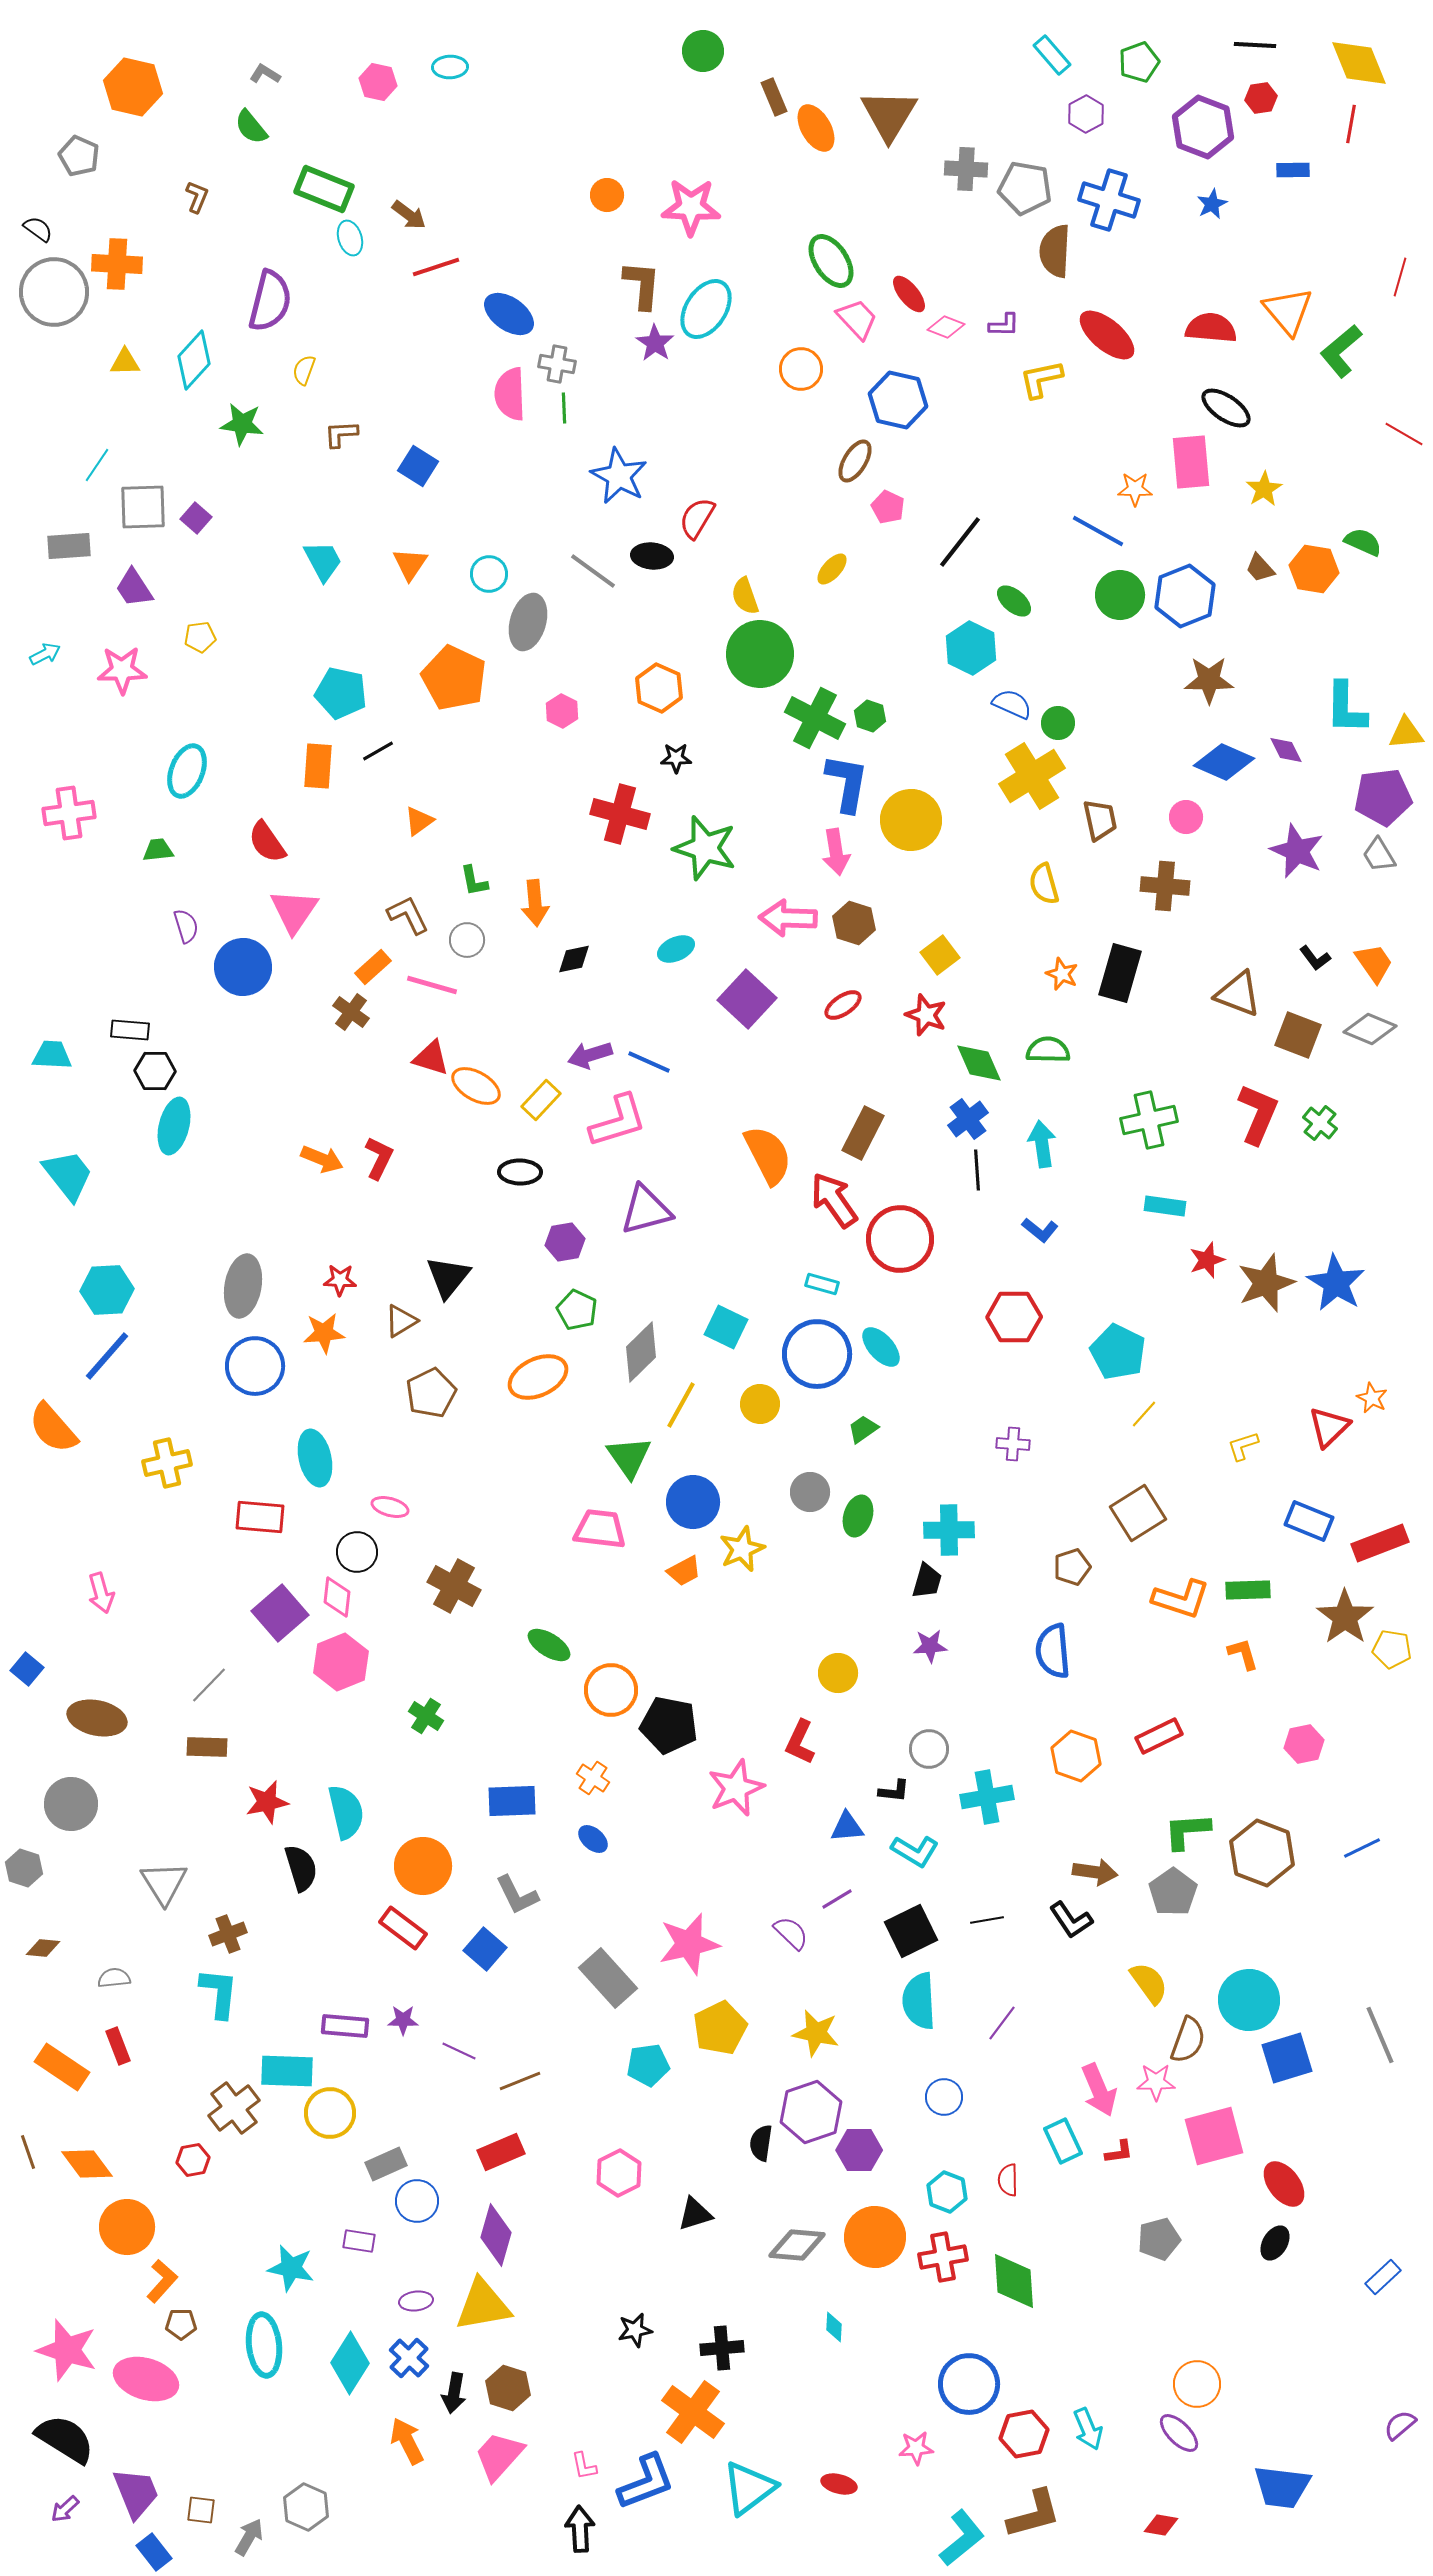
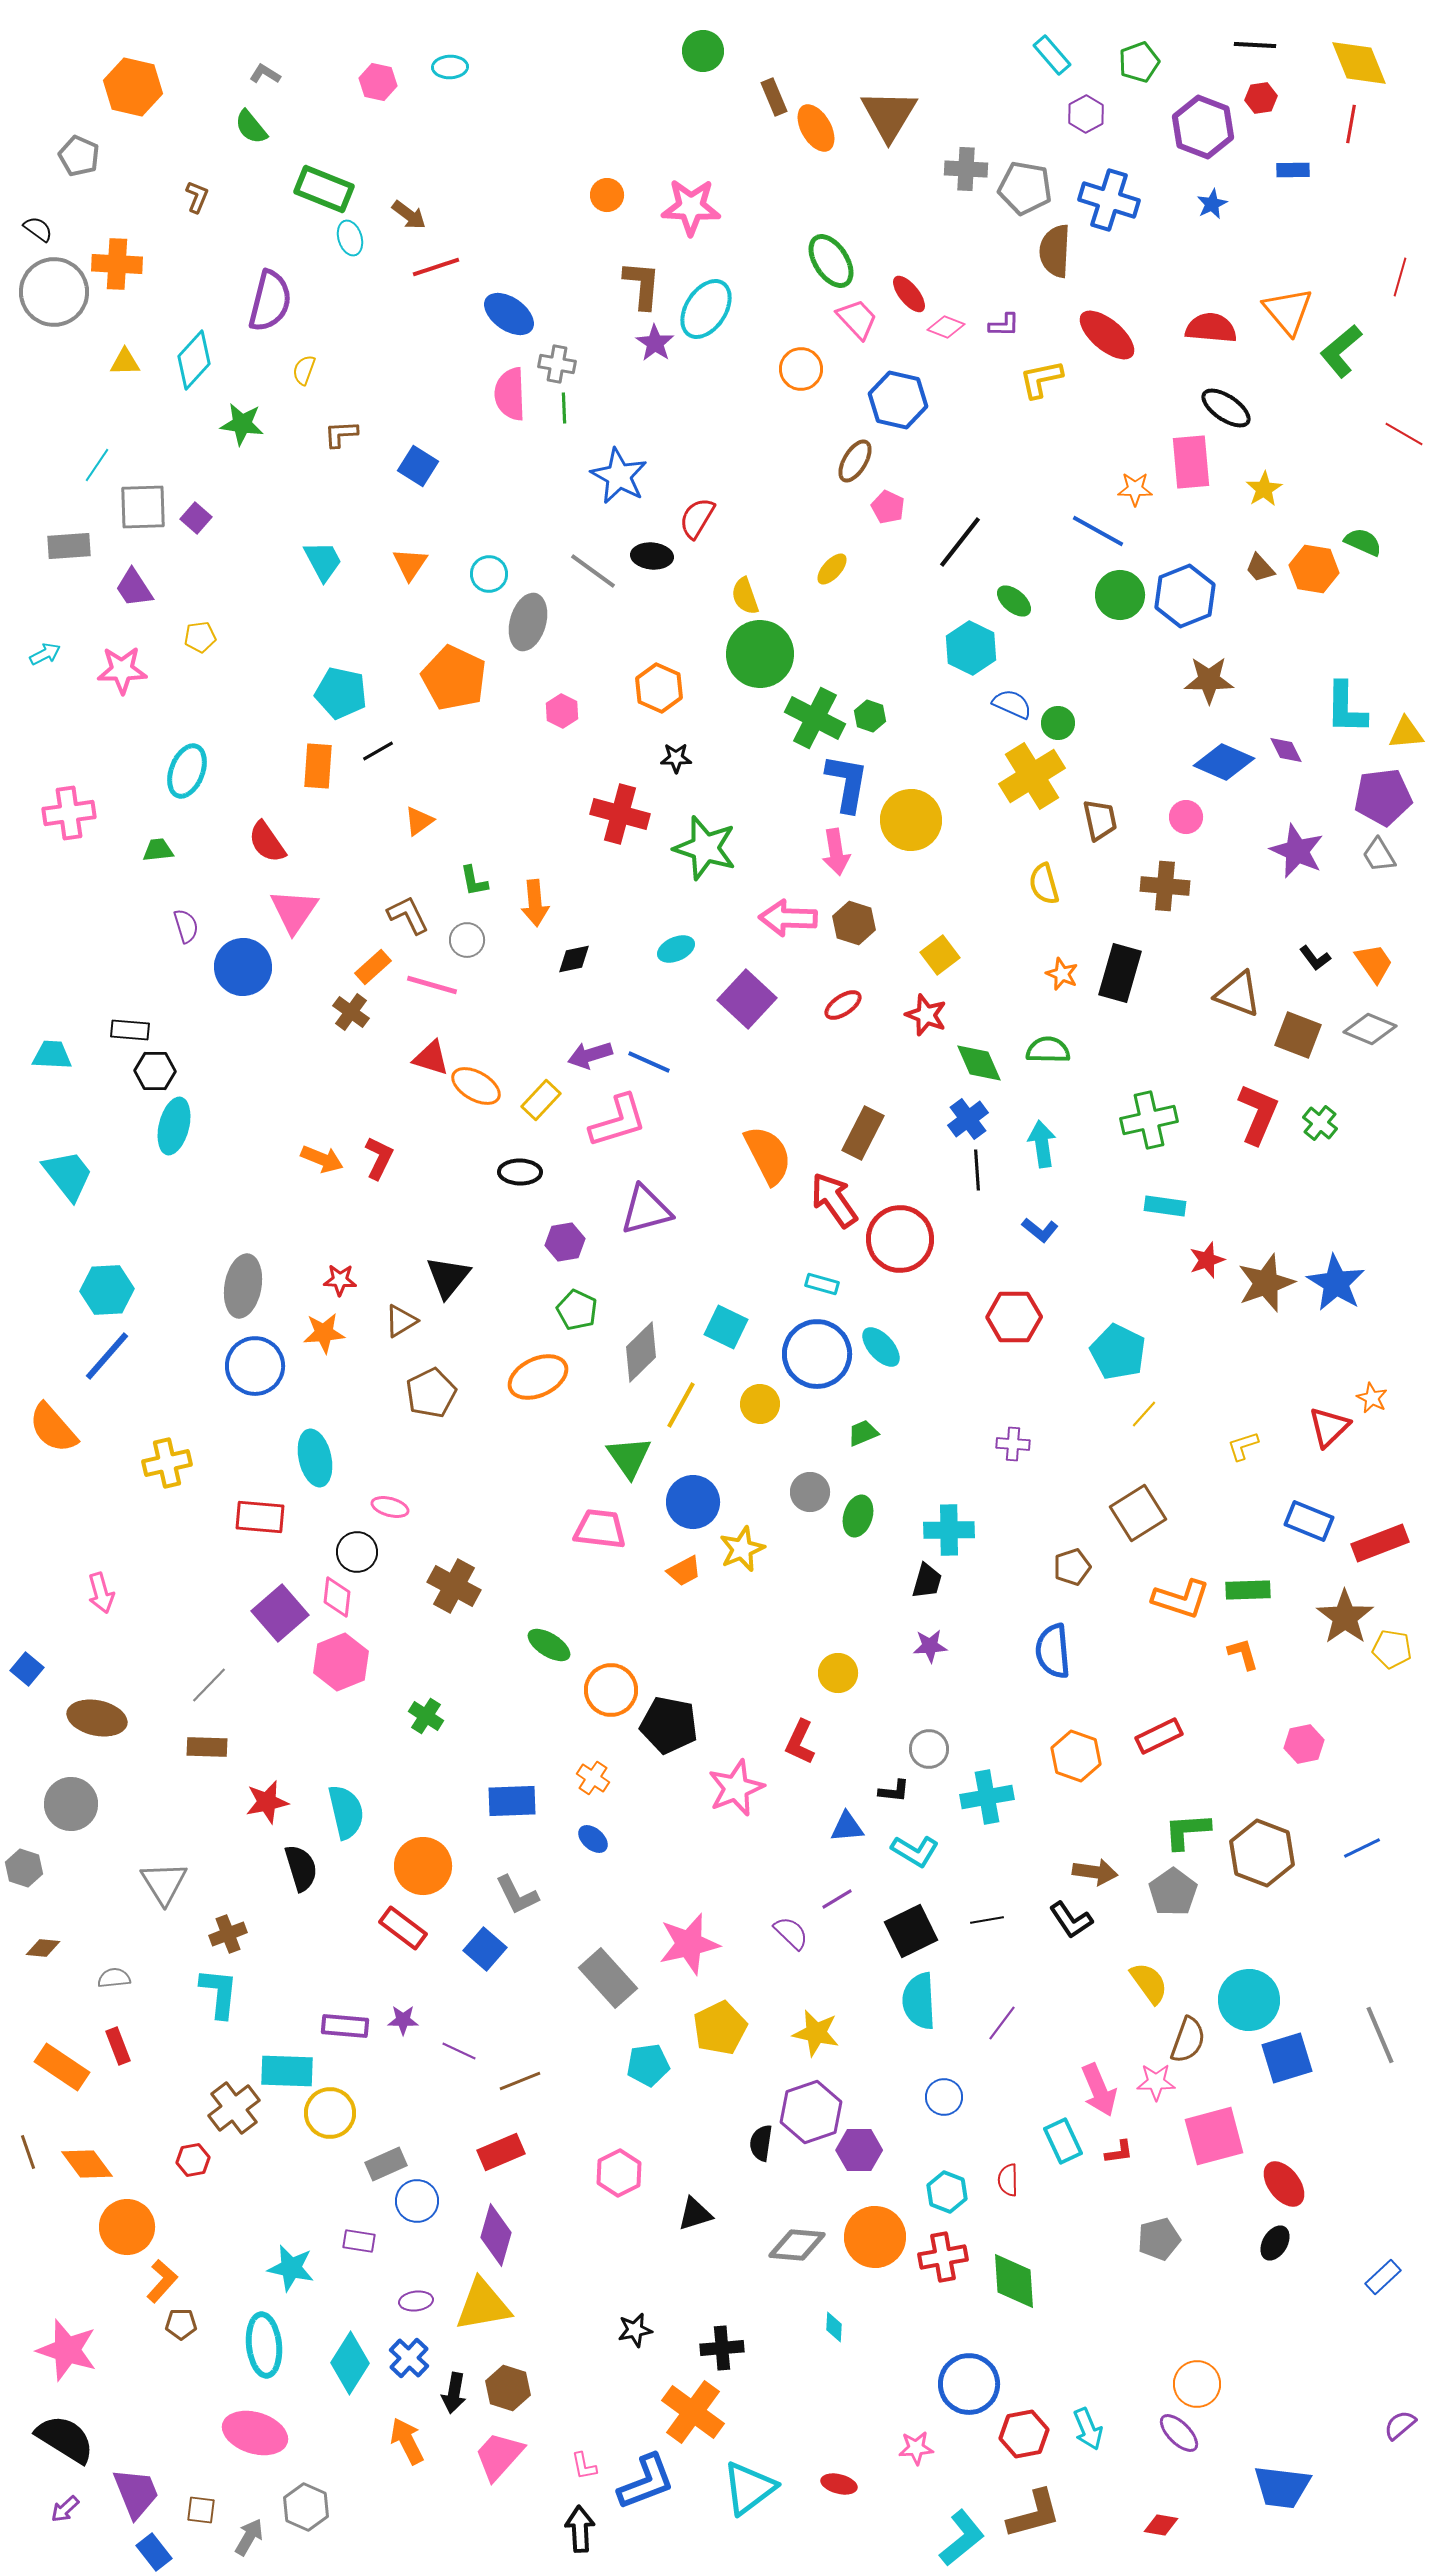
green trapezoid at (863, 1429): moved 4 px down; rotated 12 degrees clockwise
pink ellipse at (146, 2379): moved 109 px right, 54 px down
